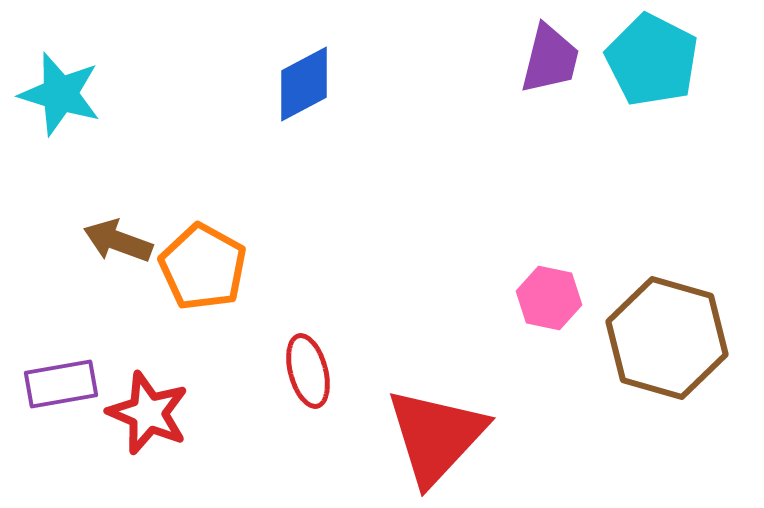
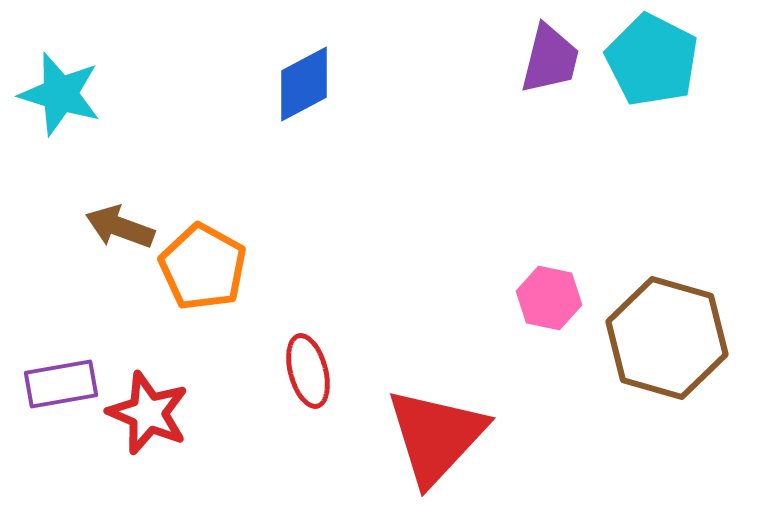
brown arrow: moved 2 px right, 14 px up
